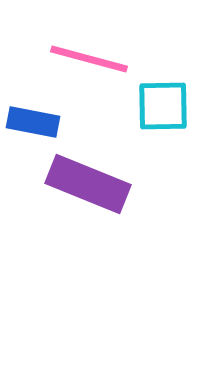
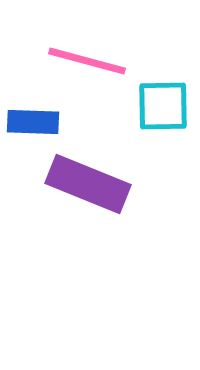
pink line: moved 2 px left, 2 px down
blue rectangle: rotated 9 degrees counterclockwise
